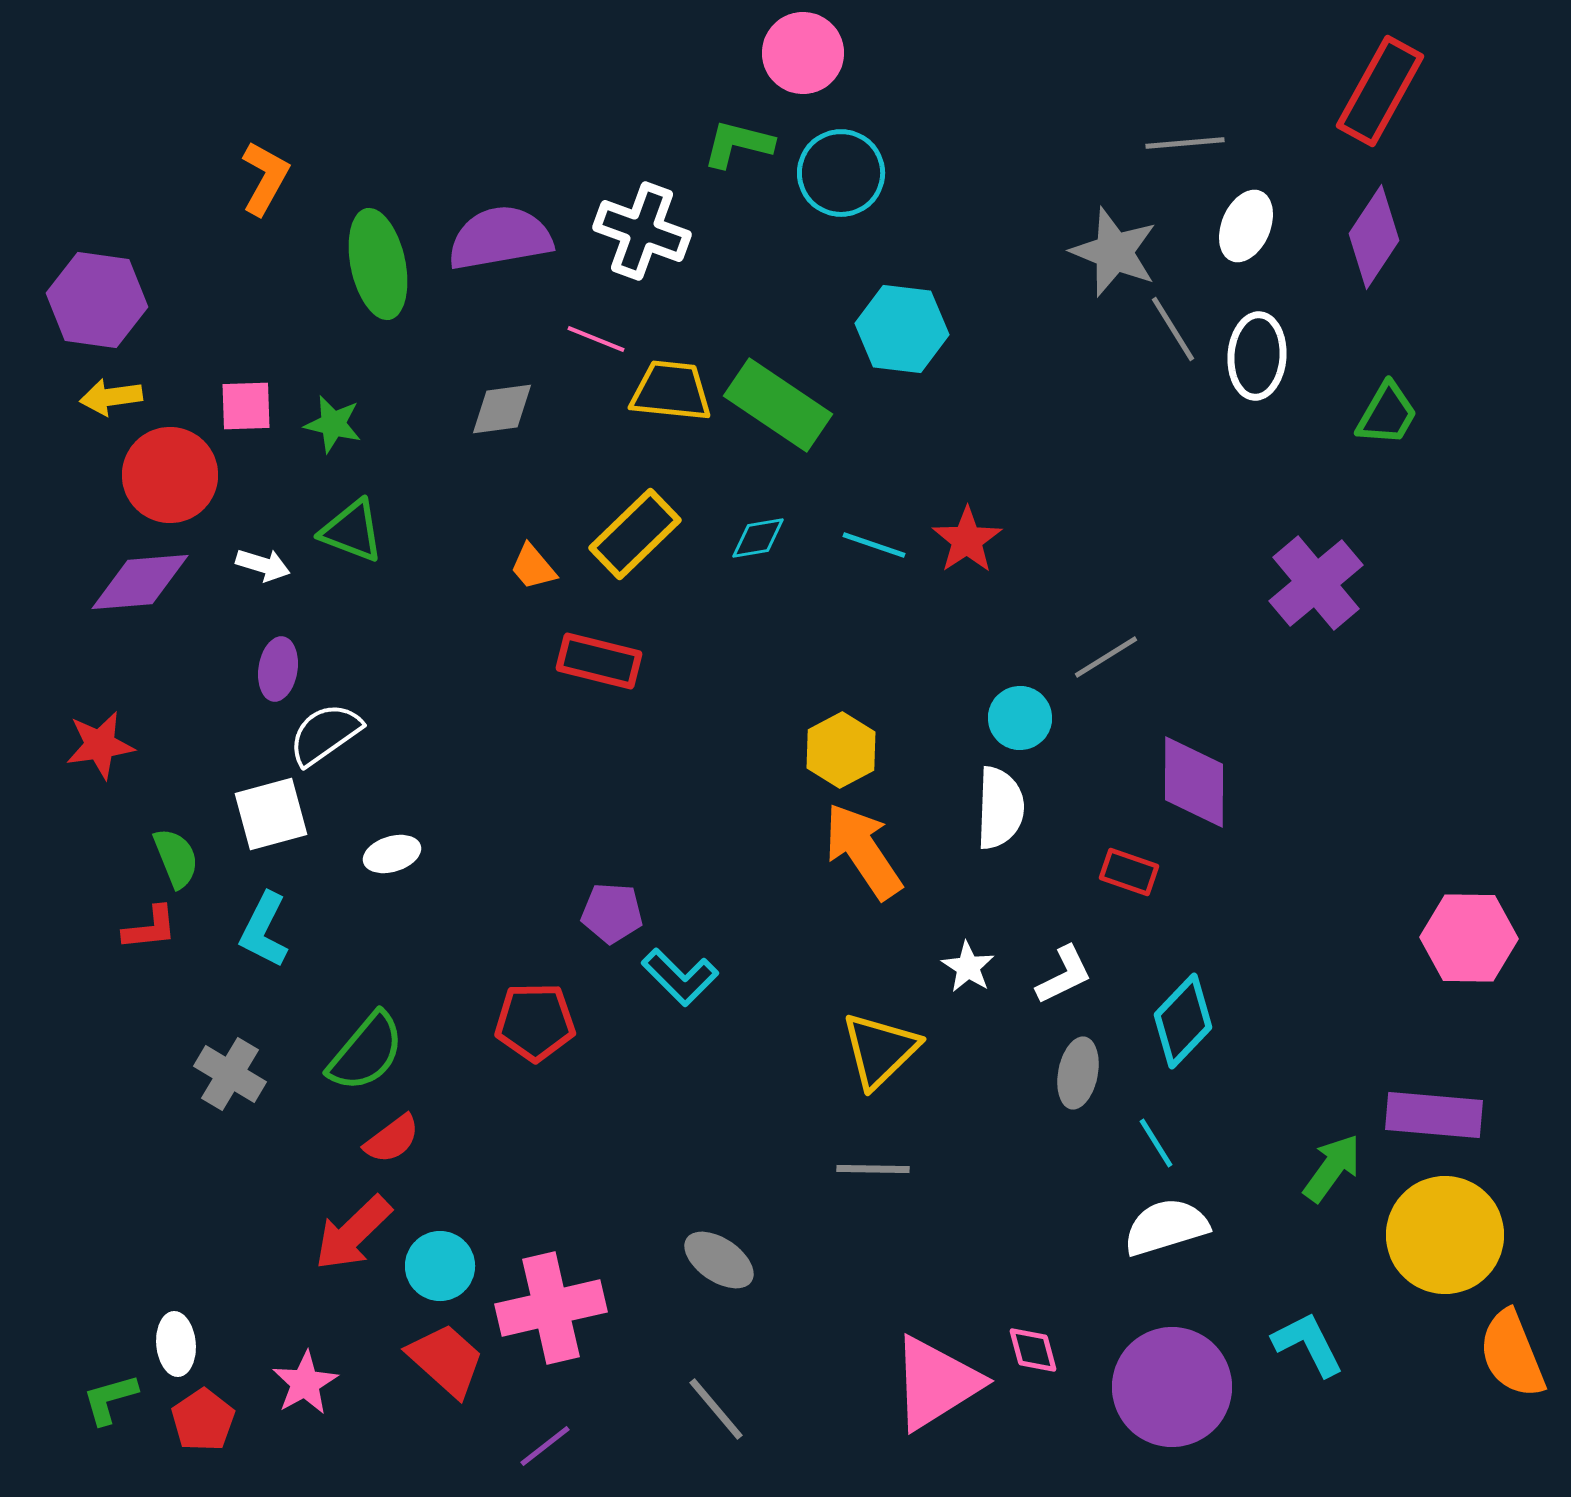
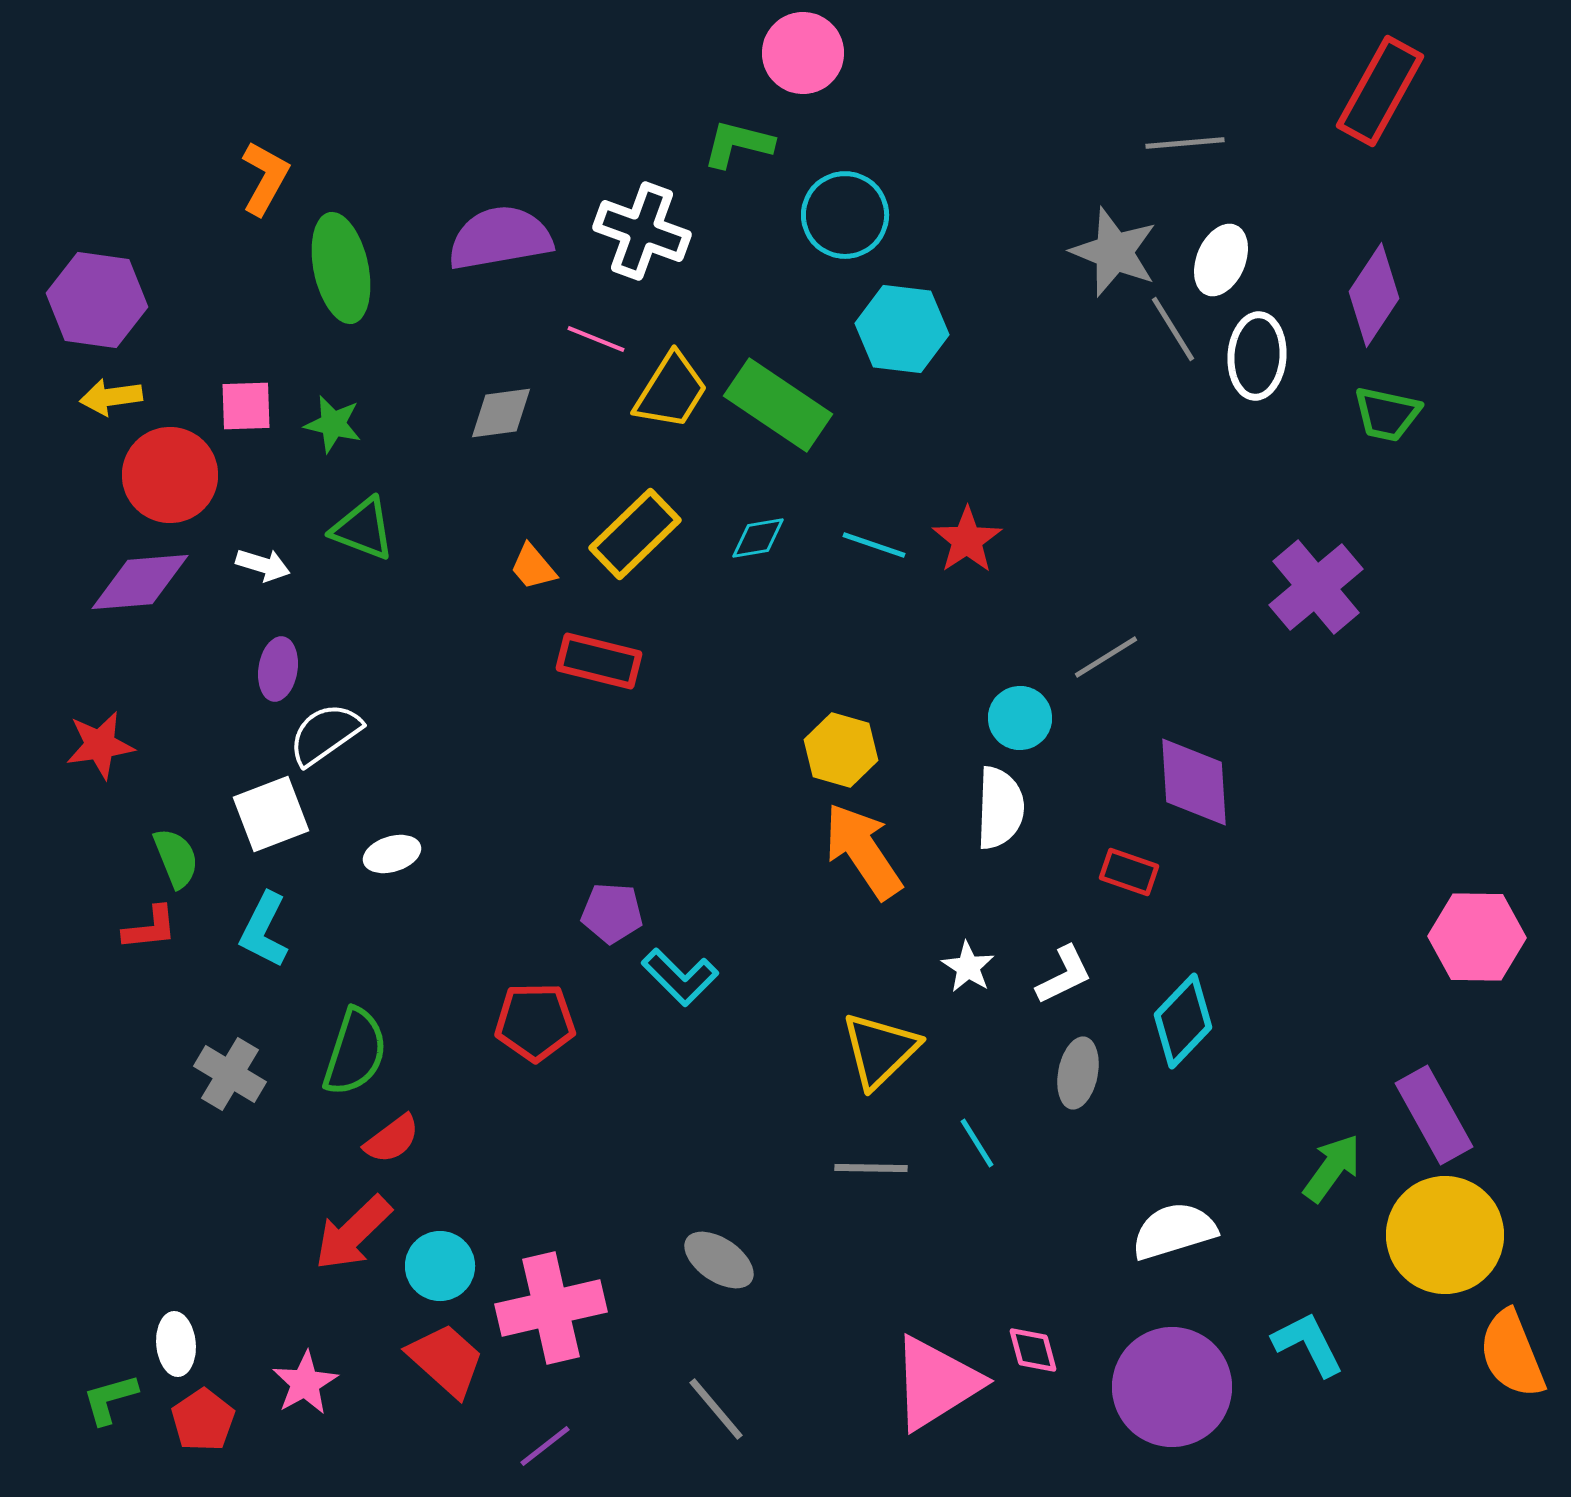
cyan circle at (841, 173): moved 4 px right, 42 px down
white ellipse at (1246, 226): moved 25 px left, 34 px down
purple diamond at (1374, 237): moved 58 px down
green ellipse at (378, 264): moved 37 px left, 4 px down
yellow trapezoid at (671, 391): rotated 116 degrees clockwise
gray diamond at (502, 409): moved 1 px left, 4 px down
green trapezoid at (1387, 414): rotated 72 degrees clockwise
green triangle at (352, 531): moved 11 px right, 2 px up
purple cross at (1316, 583): moved 4 px down
yellow hexagon at (841, 750): rotated 16 degrees counterclockwise
purple diamond at (1194, 782): rotated 4 degrees counterclockwise
white square at (271, 814): rotated 6 degrees counterclockwise
pink hexagon at (1469, 938): moved 8 px right, 1 px up
green semicircle at (366, 1052): moved 11 px left; rotated 22 degrees counterclockwise
purple rectangle at (1434, 1115): rotated 56 degrees clockwise
cyan line at (1156, 1143): moved 179 px left
gray line at (873, 1169): moved 2 px left, 1 px up
white semicircle at (1166, 1227): moved 8 px right, 4 px down
